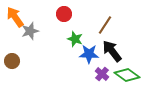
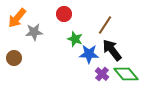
orange arrow: moved 2 px right, 1 px down; rotated 105 degrees counterclockwise
gray star: moved 4 px right, 1 px down; rotated 12 degrees clockwise
black arrow: moved 1 px up
brown circle: moved 2 px right, 3 px up
green diamond: moved 1 px left, 1 px up; rotated 15 degrees clockwise
